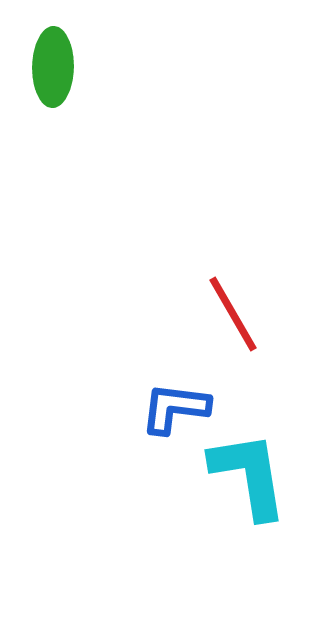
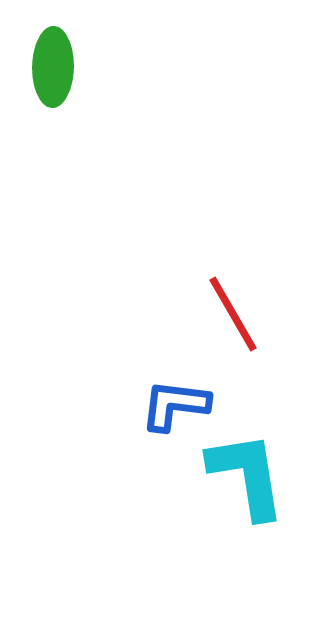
blue L-shape: moved 3 px up
cyan L-shape: moved 2 px left
